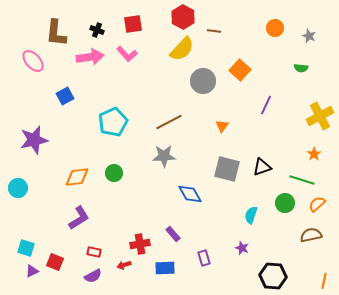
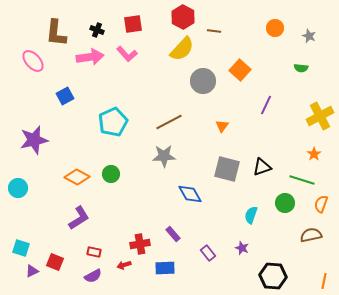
green circle at (114, 173): moved 3 px left, 1 px down
orange diamond at (77, 177): rotated 35 degrees clockwise
orange semicircle at (317, 204): moved 4 px right; rotated 30 degrees counterclockwise
cyan square at (26, 248): moved 5 px left
purple rectangle at (204, 258): moved 4 px right, 5 px up; rotated 21 degrees counterclockwise
